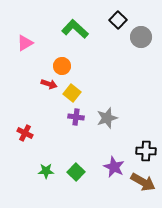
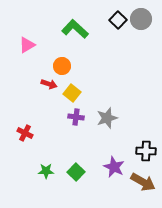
gray circle: moved 18 px up
pink triangle: moved 2 px right, 2 px down
